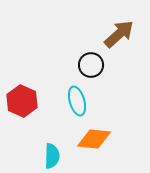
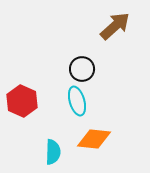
brown arrow: moved 4 px left, 8 px up
black circle: moved 9 px left, 4 px down
cyan semicircle: moved 1 px right, 4 px up
